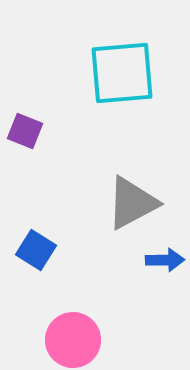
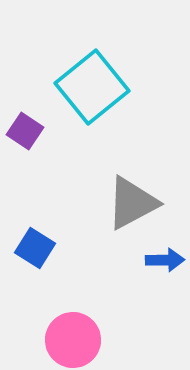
cyan square: moved 30 px left, 14 px down; rotated 34 degrees counterclockwise
purple square: rotated 12 degrees clockwise
blue square: moved 1 px left, 2 px up
